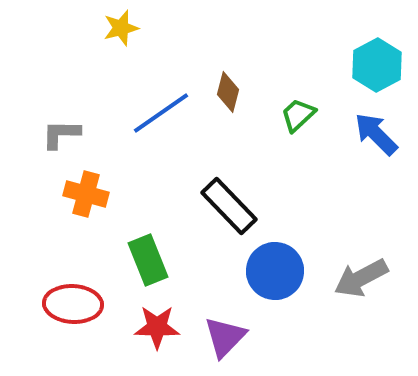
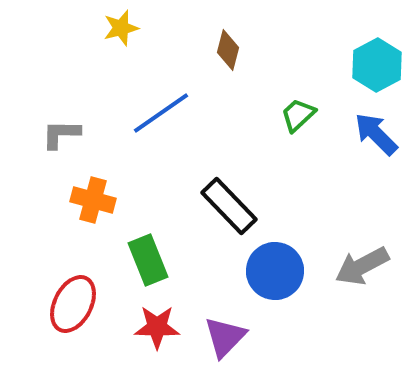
brown diamond: moved 42 px up
orange cross: moved 7 px right, 6 px down
gray arrow: moved 1 px right, 12 px up
red ellipse: rotated 66 degrees counterclockwise
